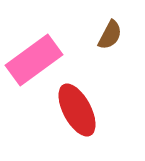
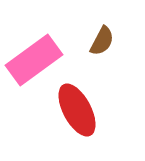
brown semicircle: moved 8 px left, 6 px down
